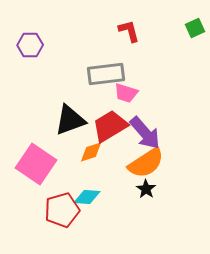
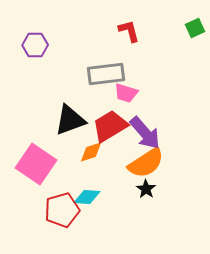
purple hexagon: moved 5 px right
